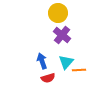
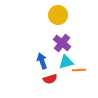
yellow circle: moved 2 px down
purple cross: moved 8 px down
cyan triangle: rotated 35 degrees clockwise
red semicircle: moved 2 px right, 1 px down
